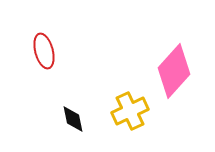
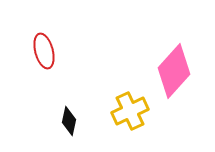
black diamond: moved 4 px left, 2 px down; rotated 24 degrees clockwise
